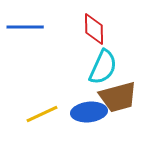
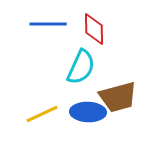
blue line: moved 23 px right, 3 px up
cyan semicircle: moved 22 px left
blue ellipse: moved 1 px left; rotated 8 degrees clockwise
